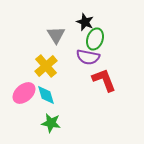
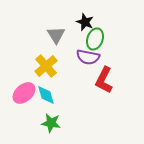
red L-shape: rotated 132 degrees counterclockwise
